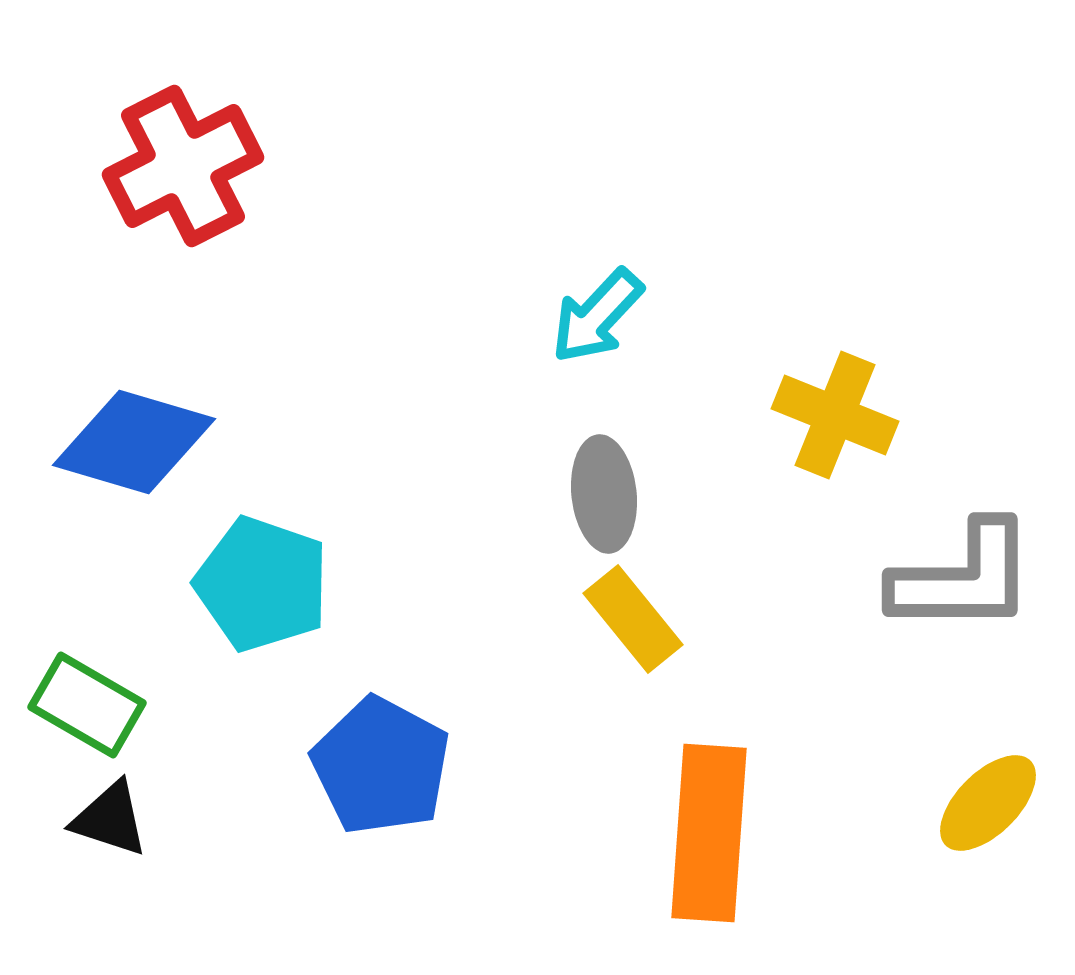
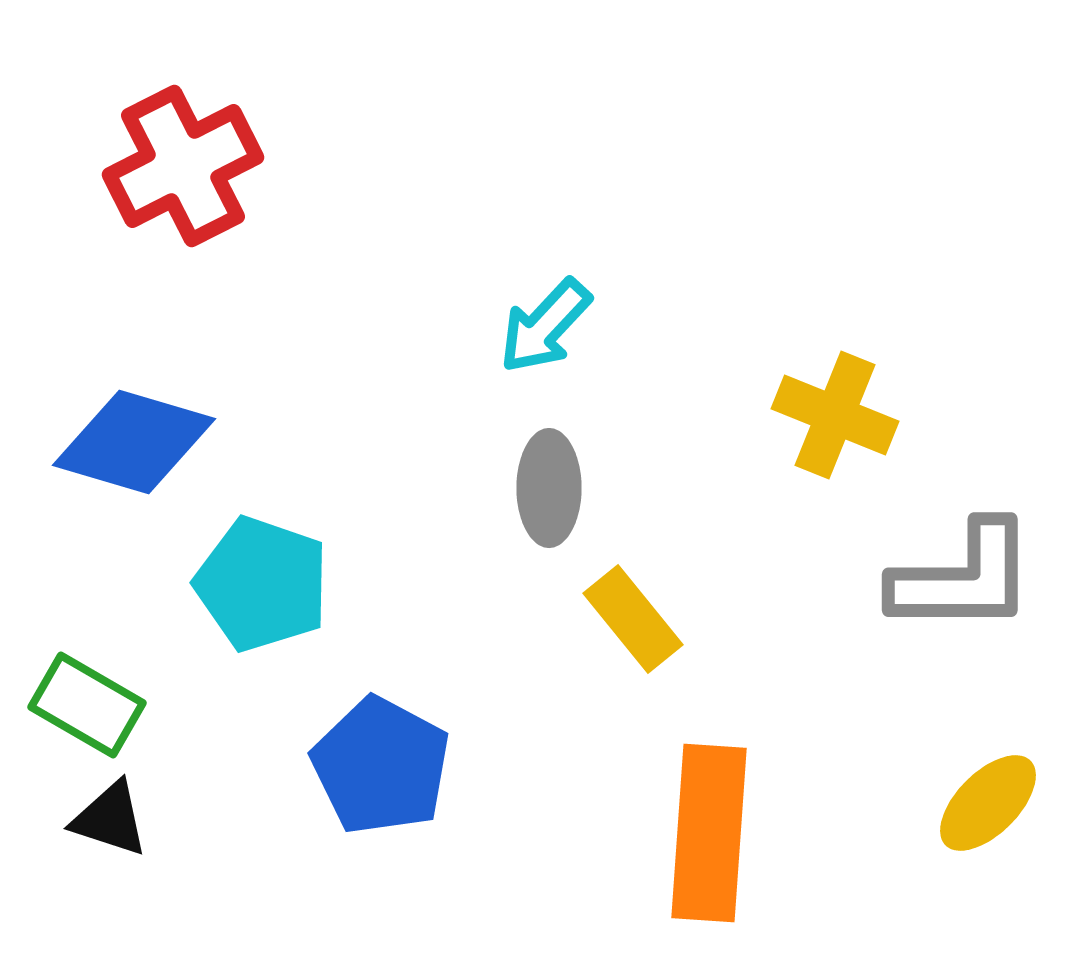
cyan arrow: moved 52 px left, 10 px down
gray ellipse: moved 55 px left, 6 px up; rotated 6 degrees clockwise
